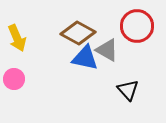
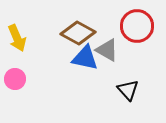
pink circle: moved 1 px right
